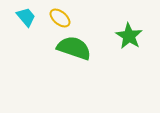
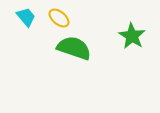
yellow ellipse: moved 1 px left
green star: moved 3 px right
